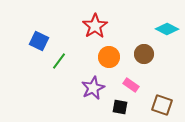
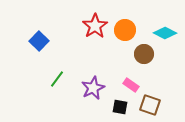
cyan diamond: moved 2 px left, 4 px down
blue square: rotated 18 degrees clockwise
orange circle: moved 16 px right, 27 px up
green line: moved 2 px left, 18 px down
brown square: moved 12 px left
